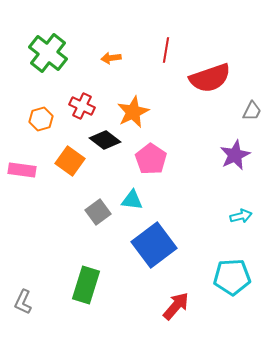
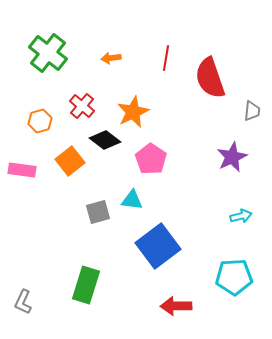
red line: moved 8 px down
red semicircle: rotated 90 degrees clockwise
red cross: rotated 15 degrees clockwise
gray trapezoid: rotated 20 degrees counterclockwise
orange hexagon: moved 1 px left, 2 px down
purple star: moved 3 px left, 2 px down
orange square: rotated 16 degrees clockwise
gray square: rotated 20 degrees clockwise
blue square: moved 4 px right, 1 px down
cyan pentagon: moved 2 px right
red arrow: rotated 132 degrees counterclockwise
